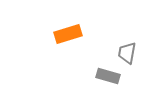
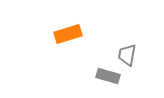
gray trapezoid: moved 2 px down
